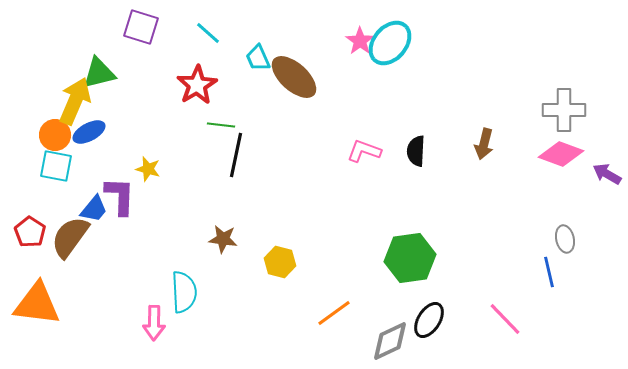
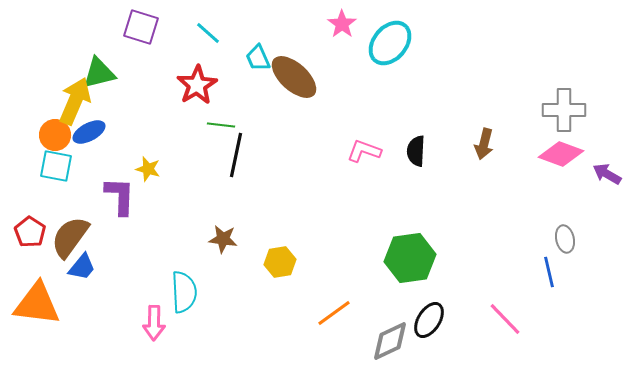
pink star: moved 18 px left, 17 px up
blue trapezoid: moved 12 px left, 58 px down
yellow hexagon: rotated 24 degrees counterclockwise
